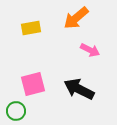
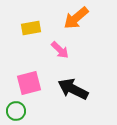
pink arrow: moved 30 px left; rotated 18 degrees clockwise
pink square: moved 4 px left, 1 px up
black arrow: moved 6 px left
